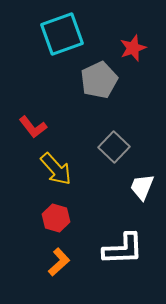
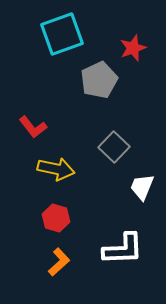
yellow arrow: rotated 36 degrees counterclockwise
